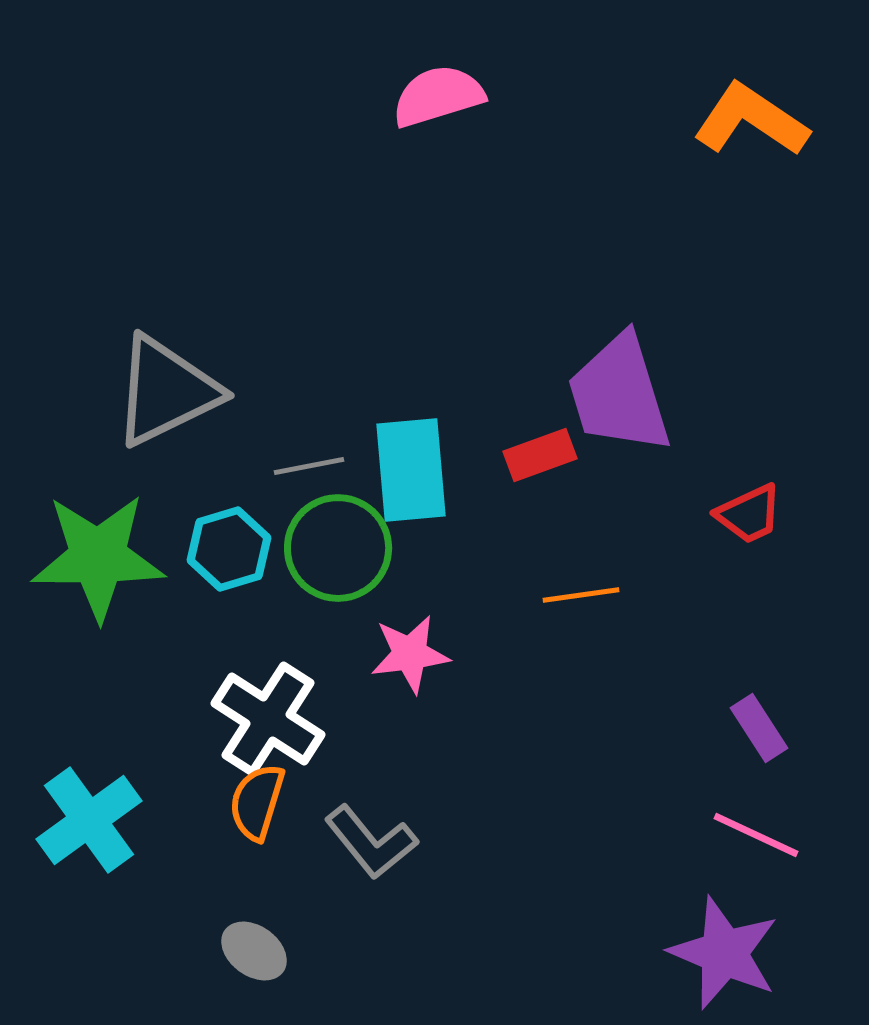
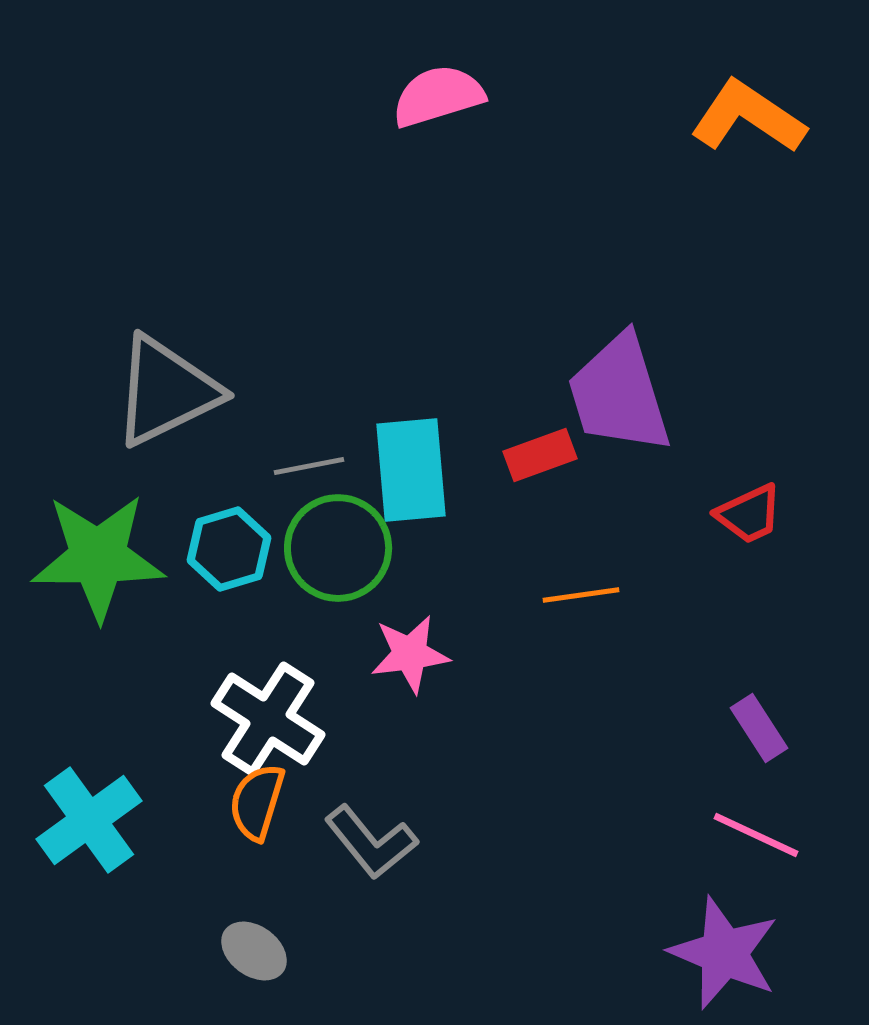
orange L-shape: moved 3 px left, 3 px up
